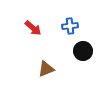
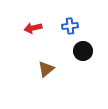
red arrow: rotated 126 degrees clockwise
brown triangle: rotated 18 degrees counterclockwise
